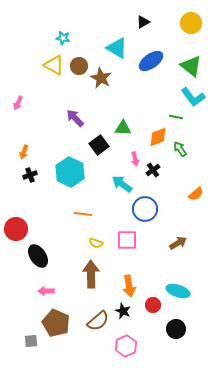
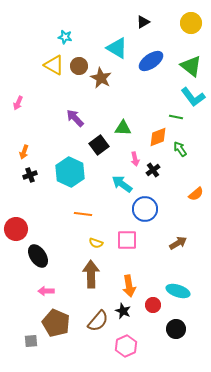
cyan star at (63, 38): moved 2 px right, 1 px up
brown semicircle at (98, 321): rotated 10 degrees counterclockwise
